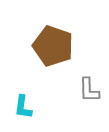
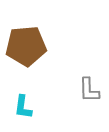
brown pentagon: moved 27 px left; rotated 24 degrees counterclockwise
